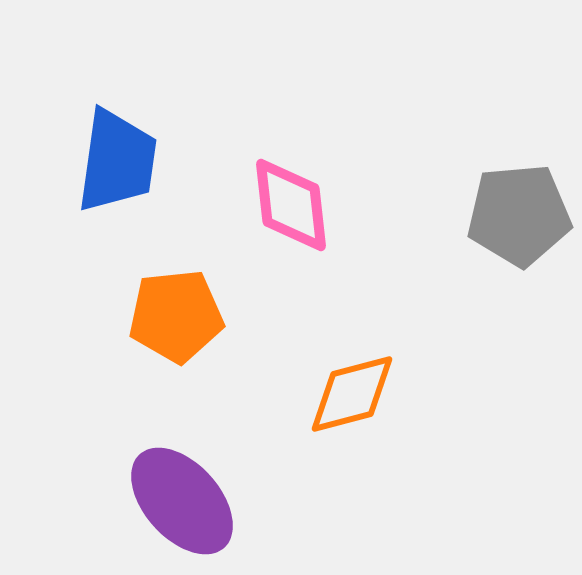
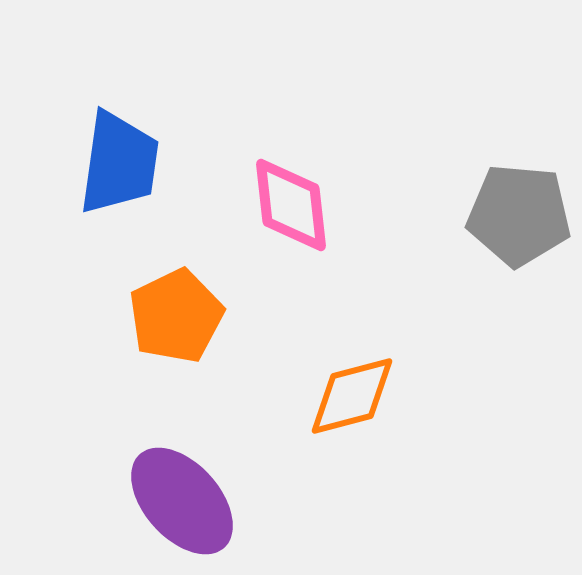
blue trapezoid: moved 2 px right, 2 px down
gray pentagon: rotated 10 degrees clockwise
orange pentagon: rotated 20 degrees counterclockwise
orange diamond: moved 2 px down
